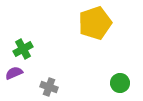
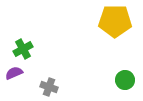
yellow pentagon: moved 20 px right, 2 px up; rotated 20 degrees clockwise
green circle: moved 5 px right, 3 px up
